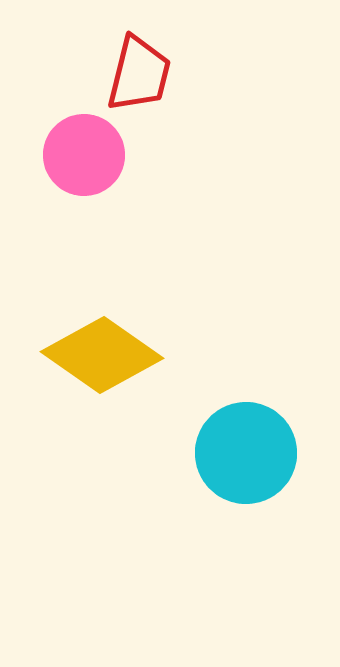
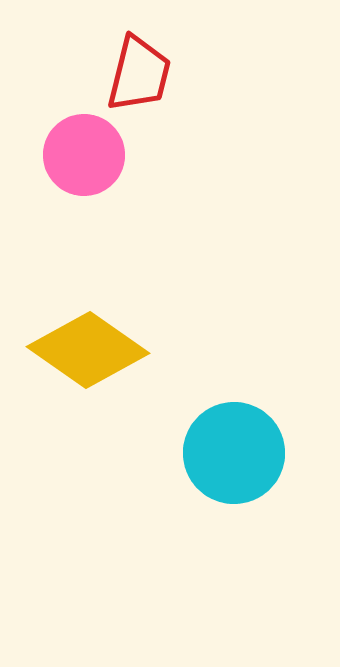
yellow diamond: moved 14 px left, 5 px up
cyan circle: moved 12 px left
